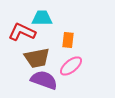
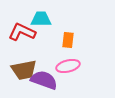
cyan trapezoid: moved 1 px left, 1 px down
brown trapezoid: moved 13 px left, 12 px down
pink ellipse: moved 3 px left; rotated 25 degrees clockwise
